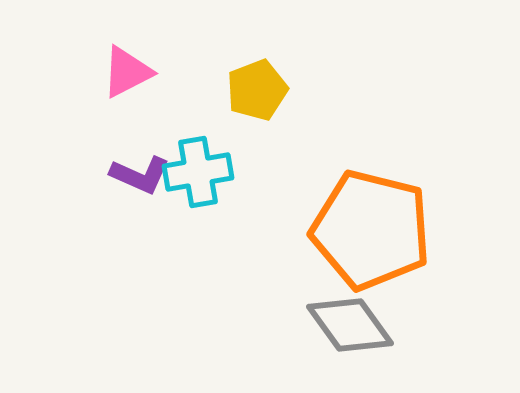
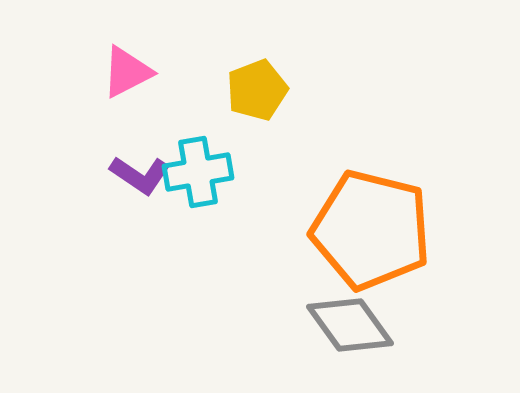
purple L-shape: rotated 10 degrees clockwise
